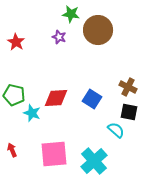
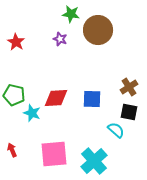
purple star: moved 1 px right, 2 px down
brown cross: moved 1 px right; rotated 30 degrees clockwise
blue square: rotated 30 degrees counterclockwise
